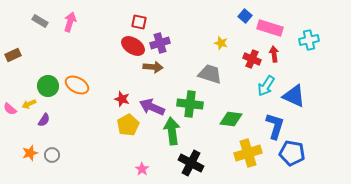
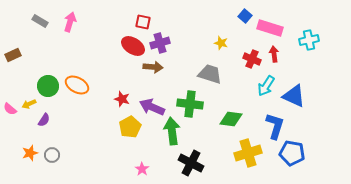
red square: moved 4 px right
yellow pentagon: moved 2 px right, 2 px down
